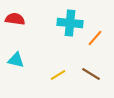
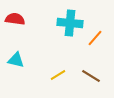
brown line: moved 2 px down
